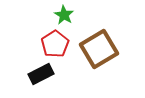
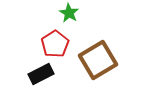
green star: moved 5 px right, 2 px up
brown square: moved 1 px left, 11 px down
